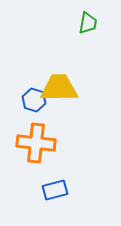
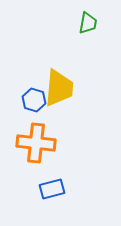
yellow trapezoid: rotated 96 degrees clockwise
blue rectangle: moved 3 px left, 1 px up
